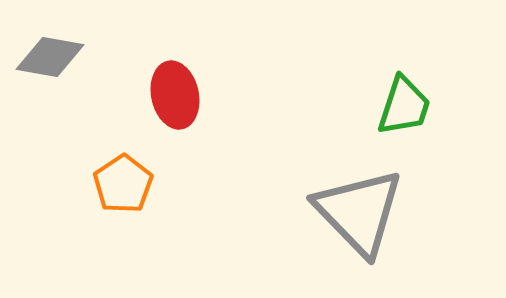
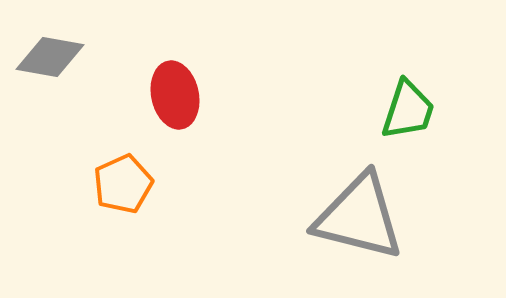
green trapezoid: moved 4 px right, 4 px down
orange pentagon: rotated 10 degrees clockwise
gray triangle: moved 5 px down; rotated 32 degrees counterclockwise
